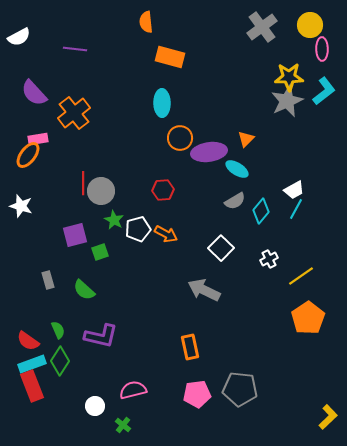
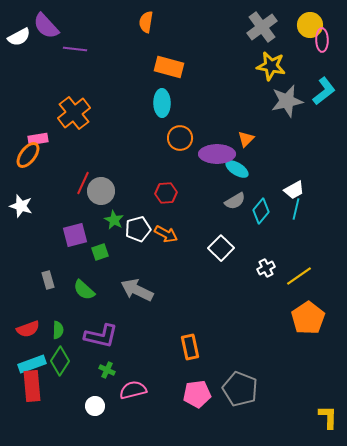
orange semicircle at (146, 22): rotated 15 degrees clockwise
pink ellipse at (322, 49): moved 9 px up
orange rectangle at (170, 57): moved 1 px left, 10 px down
yellow star at (289, 77): moved 18 px left, 11 px up; rotated 12 degrees clockwise
purple semicircle at (34, 93): moved 12 px right, 67 px up
gray star at (287, 101): rotated 12 degrees clockwise
purple ellipse at (209, 152): moved 8 px right, 2 px down; rotated 8 degrees clockwise
red line at (83, 183): rotated 25 degrees clockwise
red hexagon at (163, 190): moved 3 px right, 3 px down
cyan line at (296, 209): rotated 15 degrees counterclockwise
white cross at (269, 259): moved 3 px left, 9 px down
yellow line at (301, 276): moved 2 px left
gray arrow at (204, 290): moved 67 px left
green semicircle at (58, 330): rotated 24 degrees clockwise
red semicircle at (28, 341): moved 12 px up; rotated 55 degrees counterclockwise
red rectangle at (32, 386): rotated 16 degrees clockwise
gray pentagon at (240, 389): rotated 16 degrees clockwise
yellow L-shape at (328, 417): rotated 45 degrees counterclockwise
green cross at (123, 425): moved 16 px left, 55 px up; rotated 14 degrees counterclockwise
